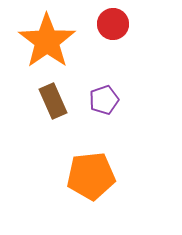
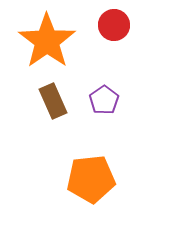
red circle: moved 1 px right, 1 px down
purple pentagon: rotated 16 degrees counterclockwise
orange pentagon: moved 3 px down
